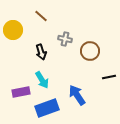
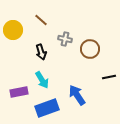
brown line: moved 4 px down
brown circle: moved 2 px up
purple rectangle: moved 2 px left
